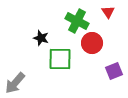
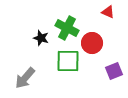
red triangle: rotated 32 degrees counterclockwise
green cross: moved 10 px left, 7 px down
green square: moved 8 px right, 2 px down
gray arrow: moved 10 px right, 5 px up
